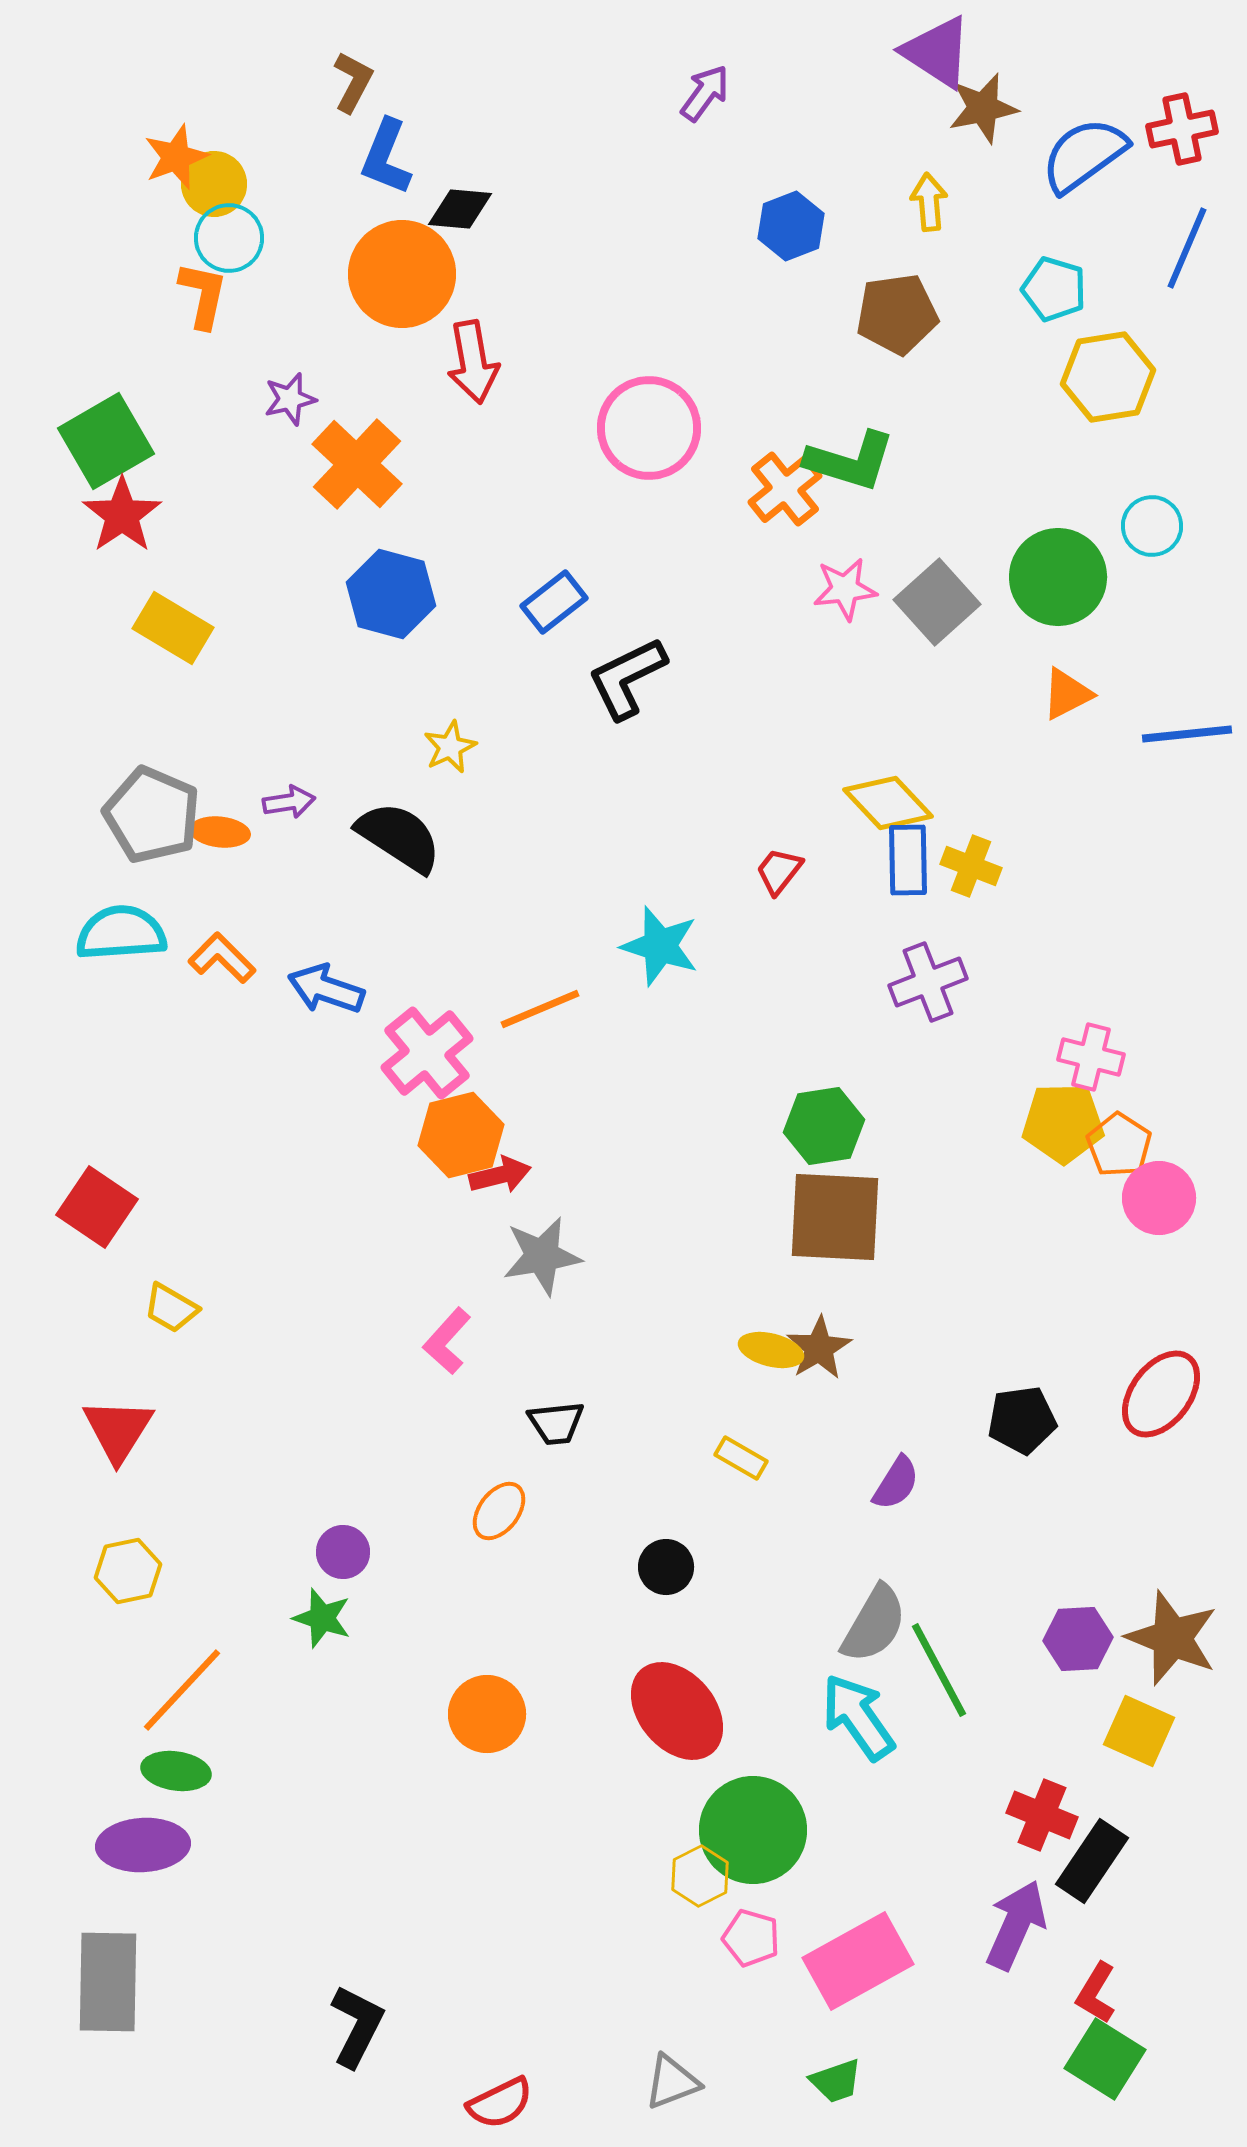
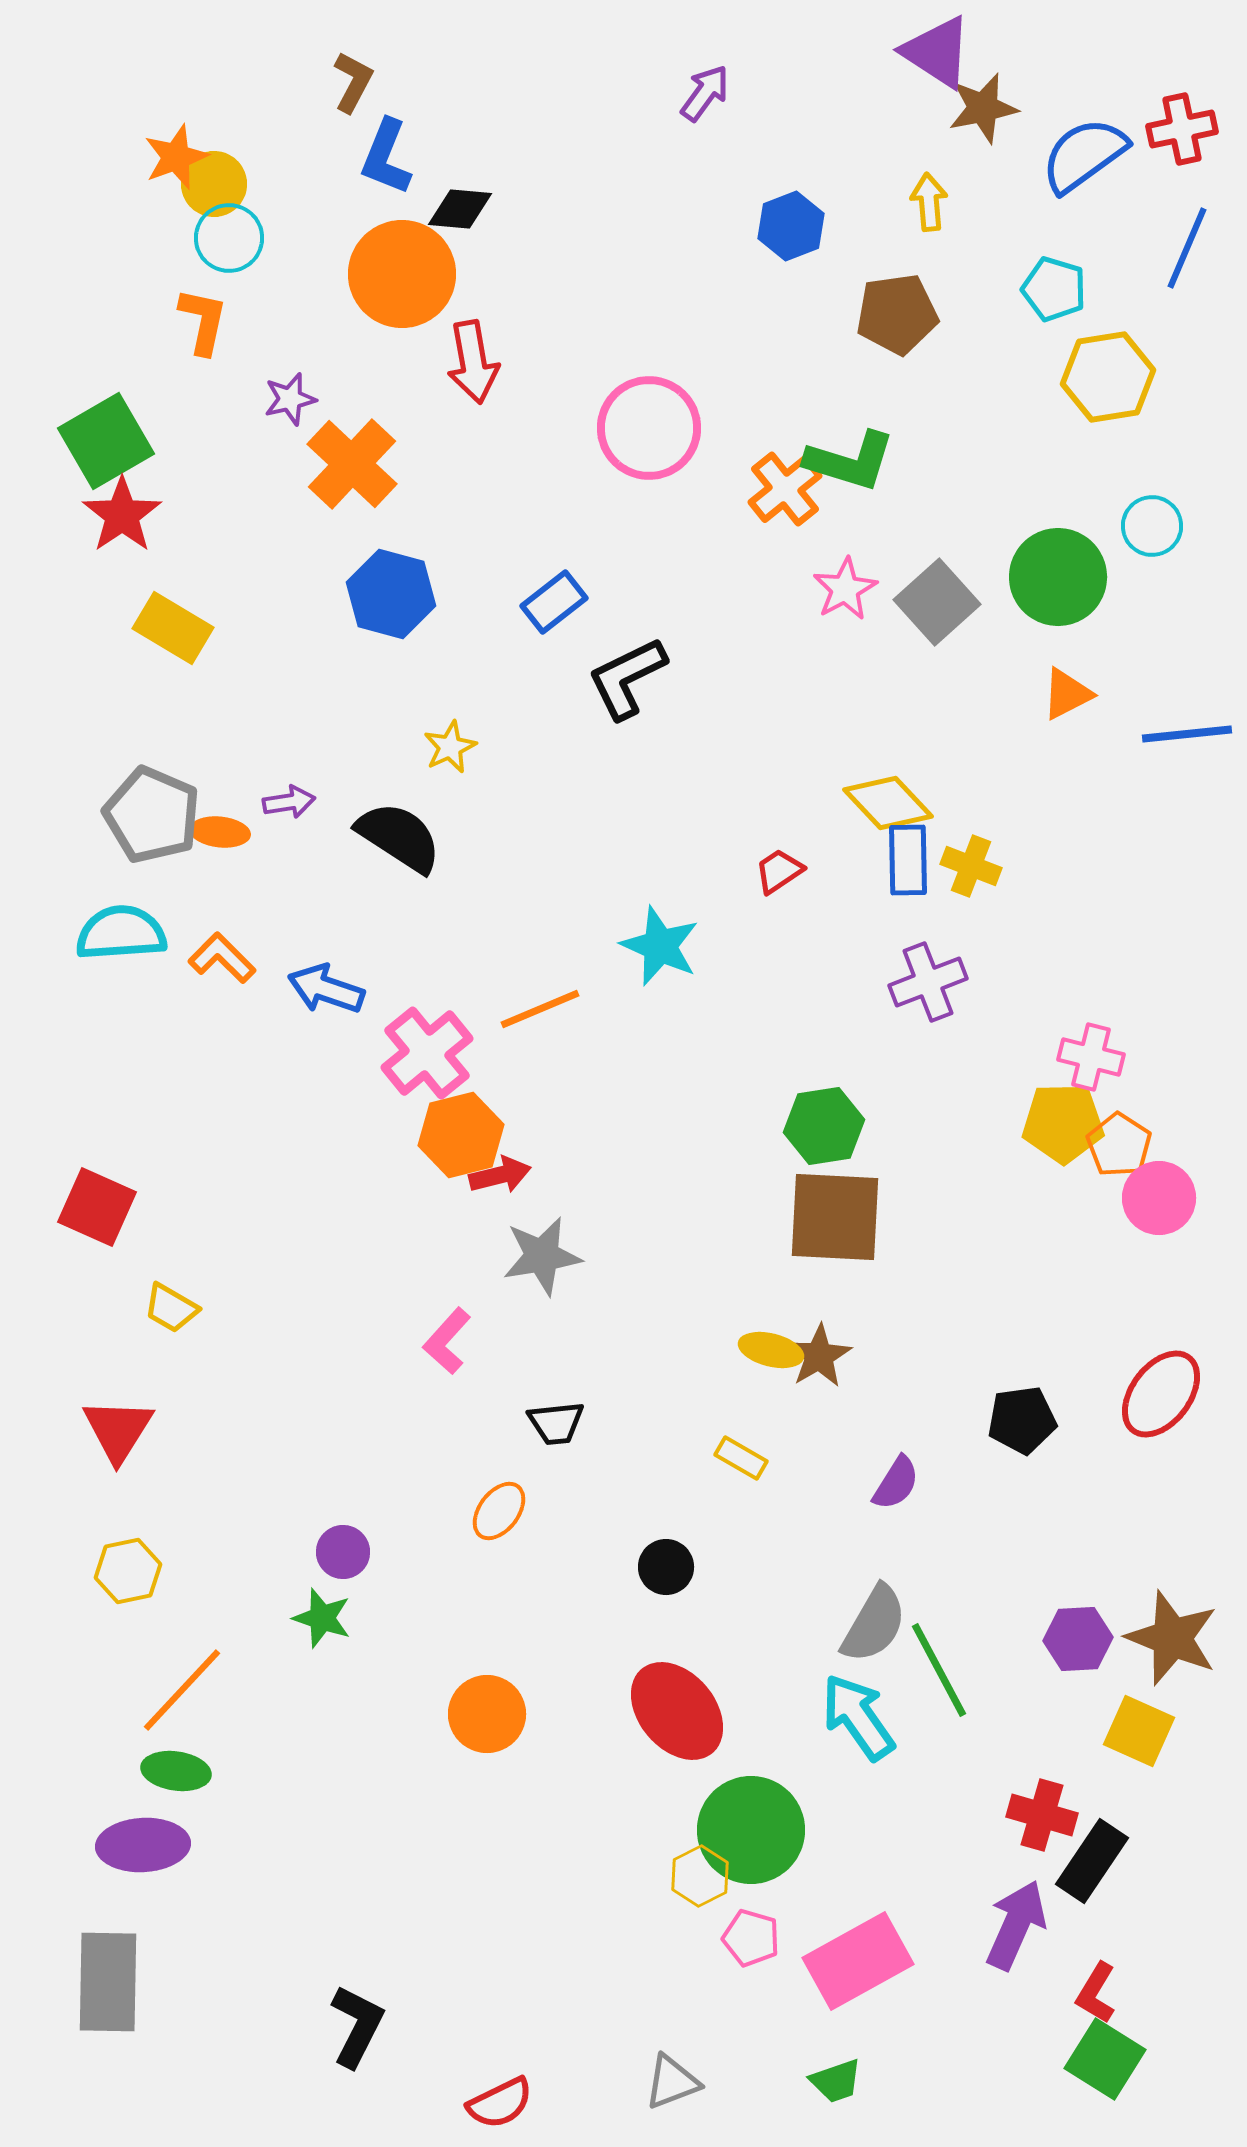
orange L-shape at (203, 295): moved 26 px down
orange cross at (357, 464): moved 5 px left
pink star at (845, 589): rotated 22 degrees counterclockwise
red trapezoid at (779, 871): rotated 18 degrees clockwise
cyan star at (660, 946): rotated 6 degrees clockwise
red square at (97, 1207): rotated 10 degrees counterclockwise
brown star at (819, 1348): moved 8 px down
red cross at (1042, 1815): rotated 6 degrees counterclockwise
green circle at (753, 1830): moved 2 px left
